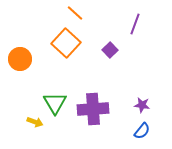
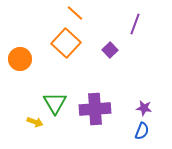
purple star: moved 2 px right, 3 px down
purple cross: moved 2 px right
blue semicircle: rotated 18 degrees counterclockwise
